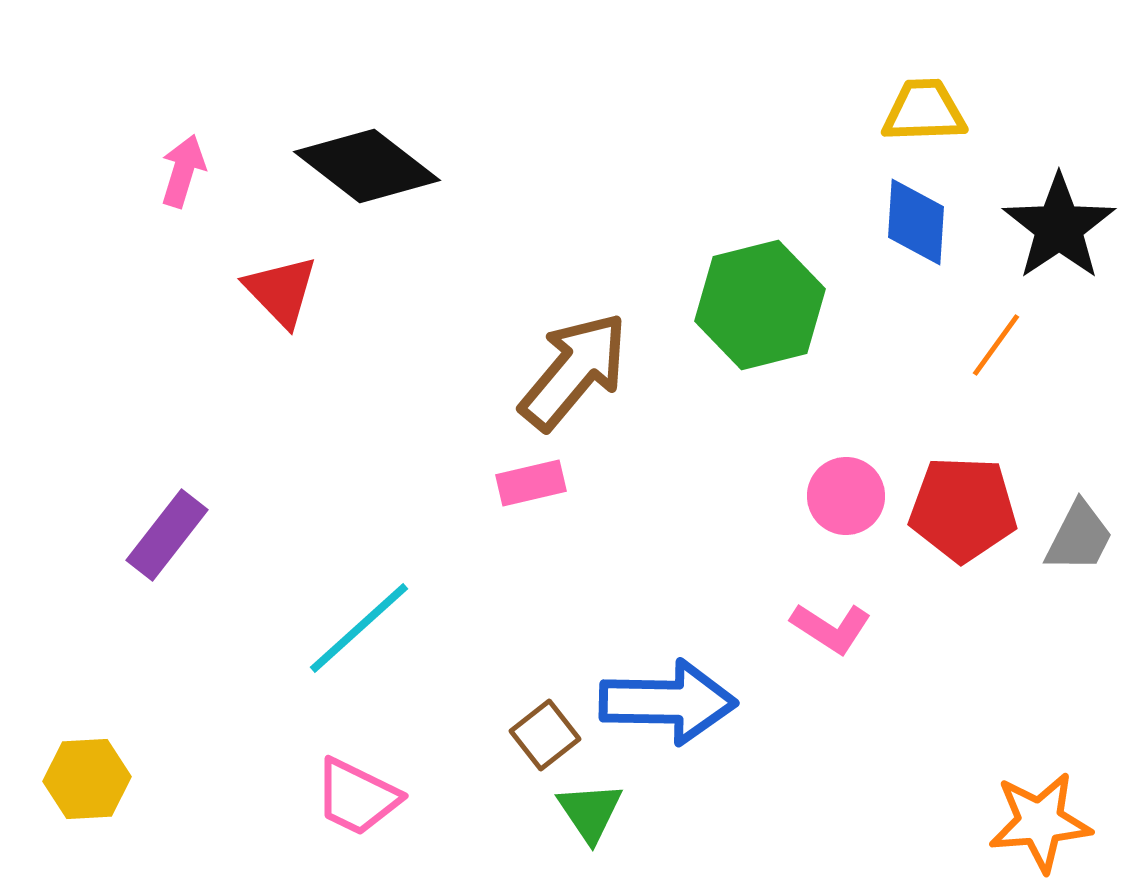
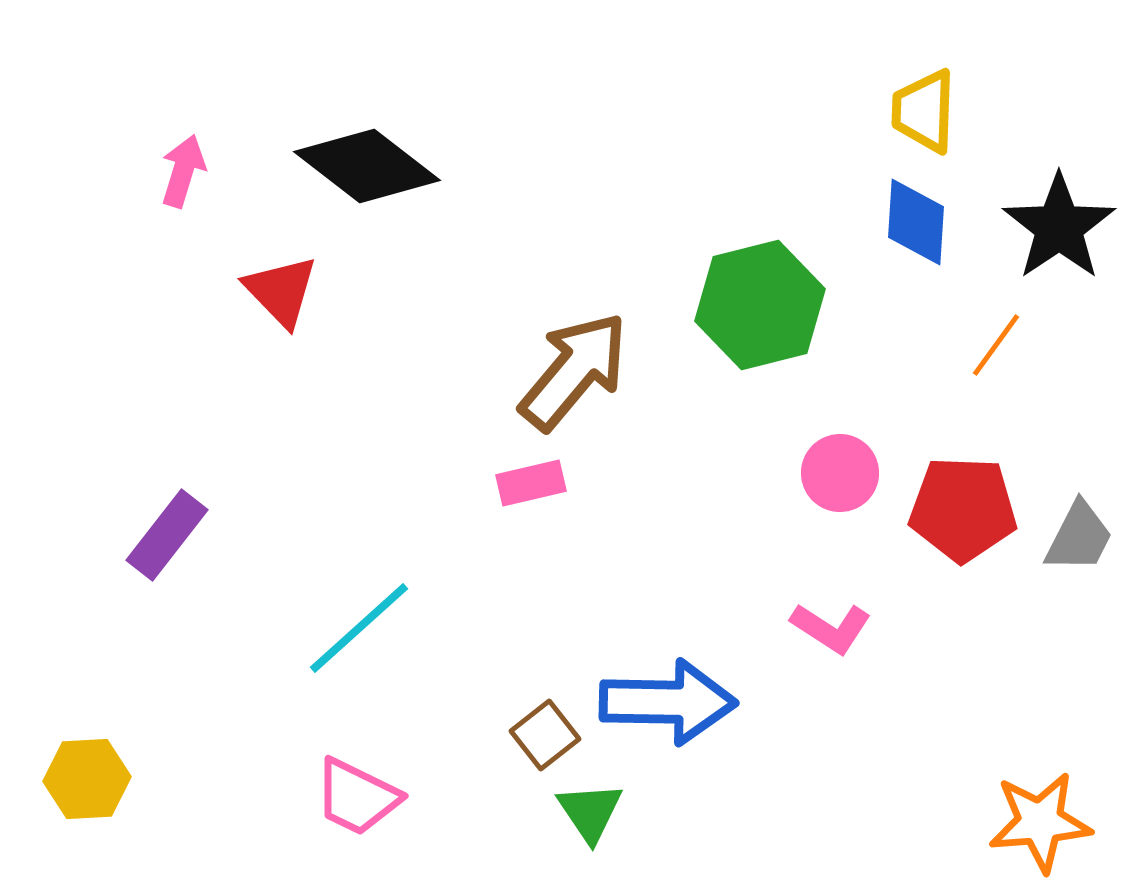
yellow trapezoid: rotated 86 degrees counterclockwise
pink circle: moved 6 px left, 23 px up
